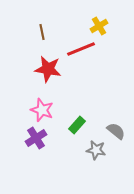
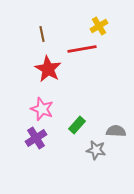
brown line: moved 2 px down
red line: moved 1 px right; rotated 12 degrees clockwise
red star: rotated 20 degrees clockwise
pink star: moved 1 px up
gray semicircle: rotated 36 degrees counterclockwise
